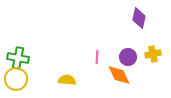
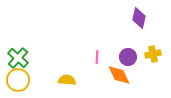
green cross: rotated 30 degrees clockwise
yellow circle: moved 2 px right, 1 px down
